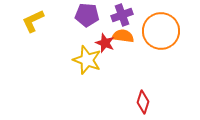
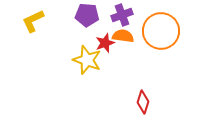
red star: rotated 30 degrees clockwise
